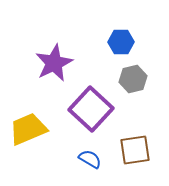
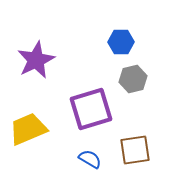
purple star: moved 18 px left, 3 px up
purple square: rotated 30 degrees clockwise
